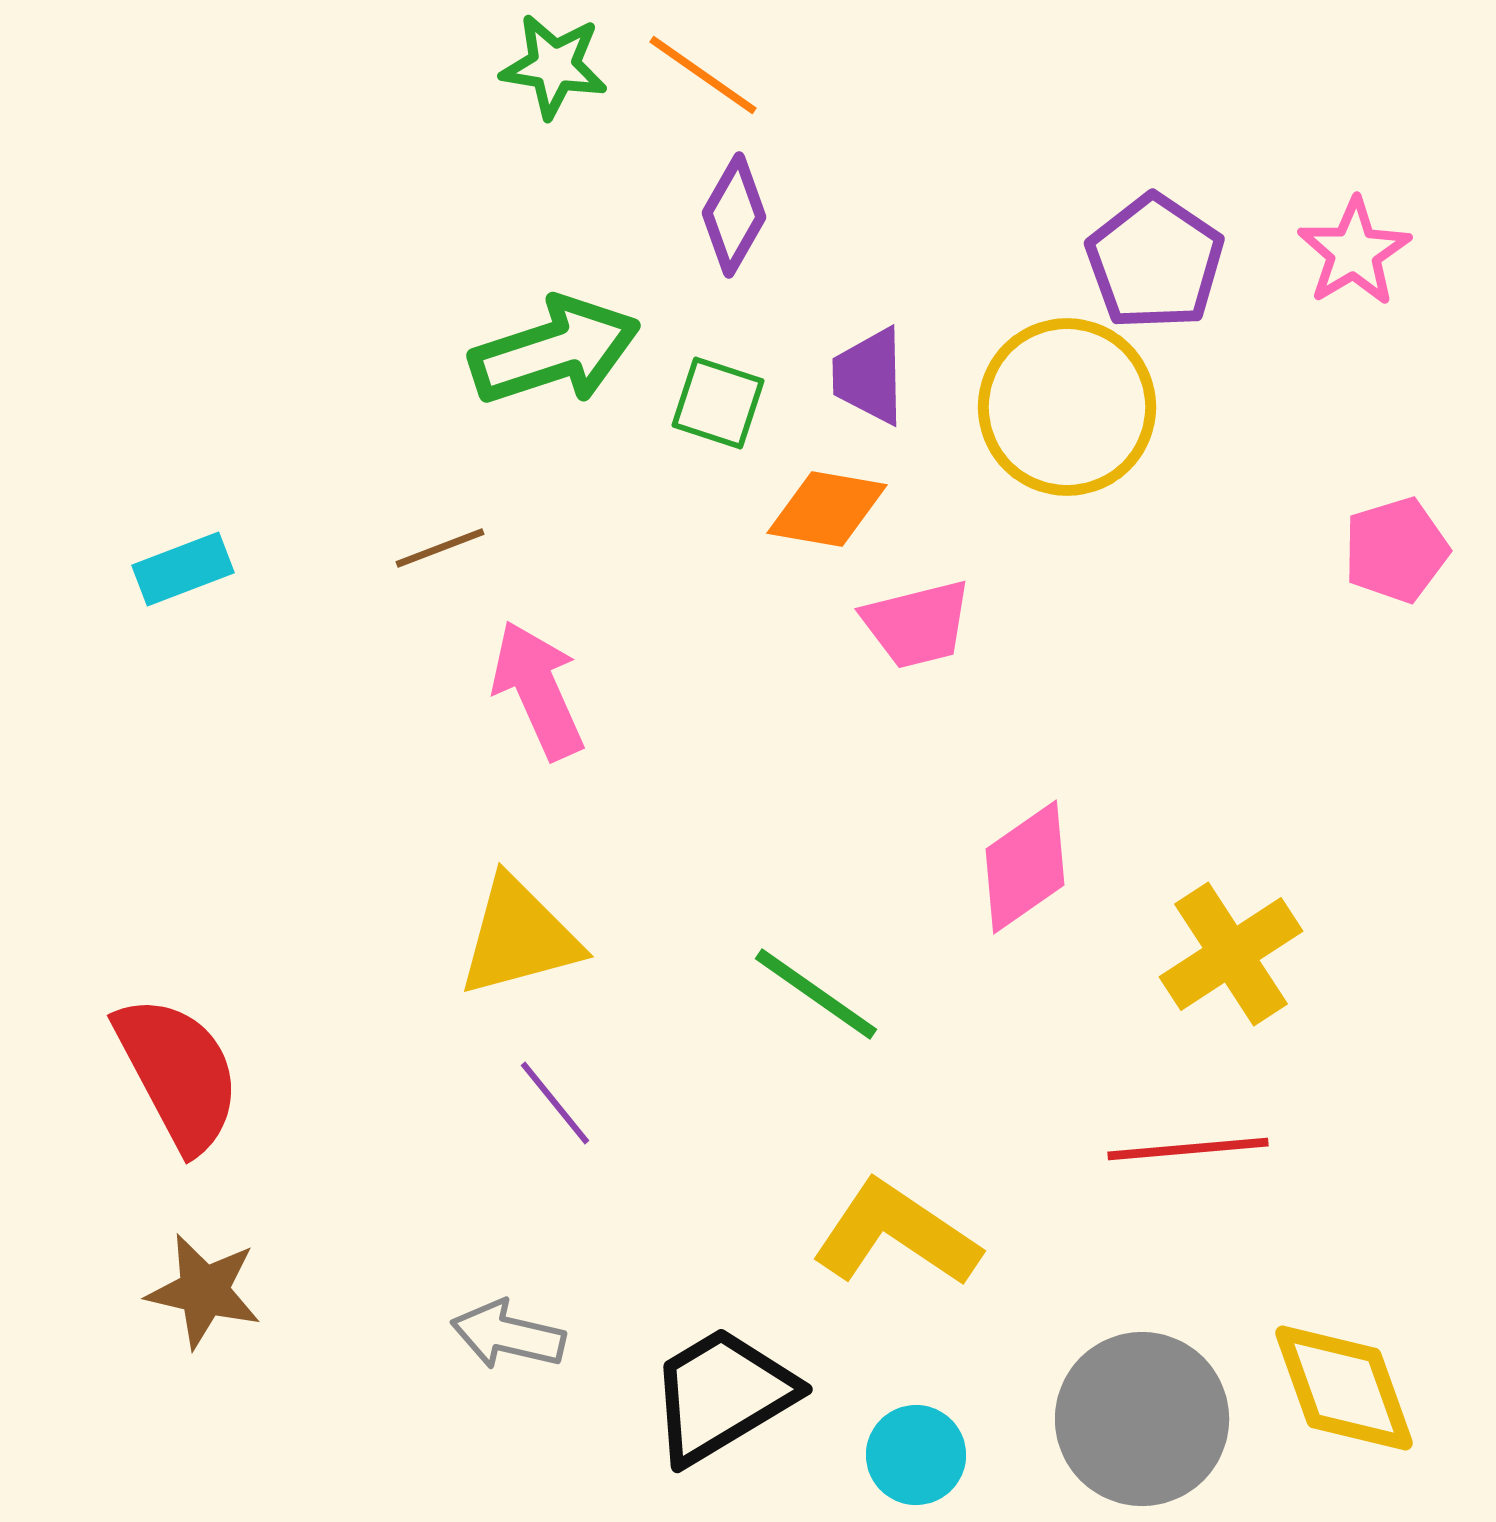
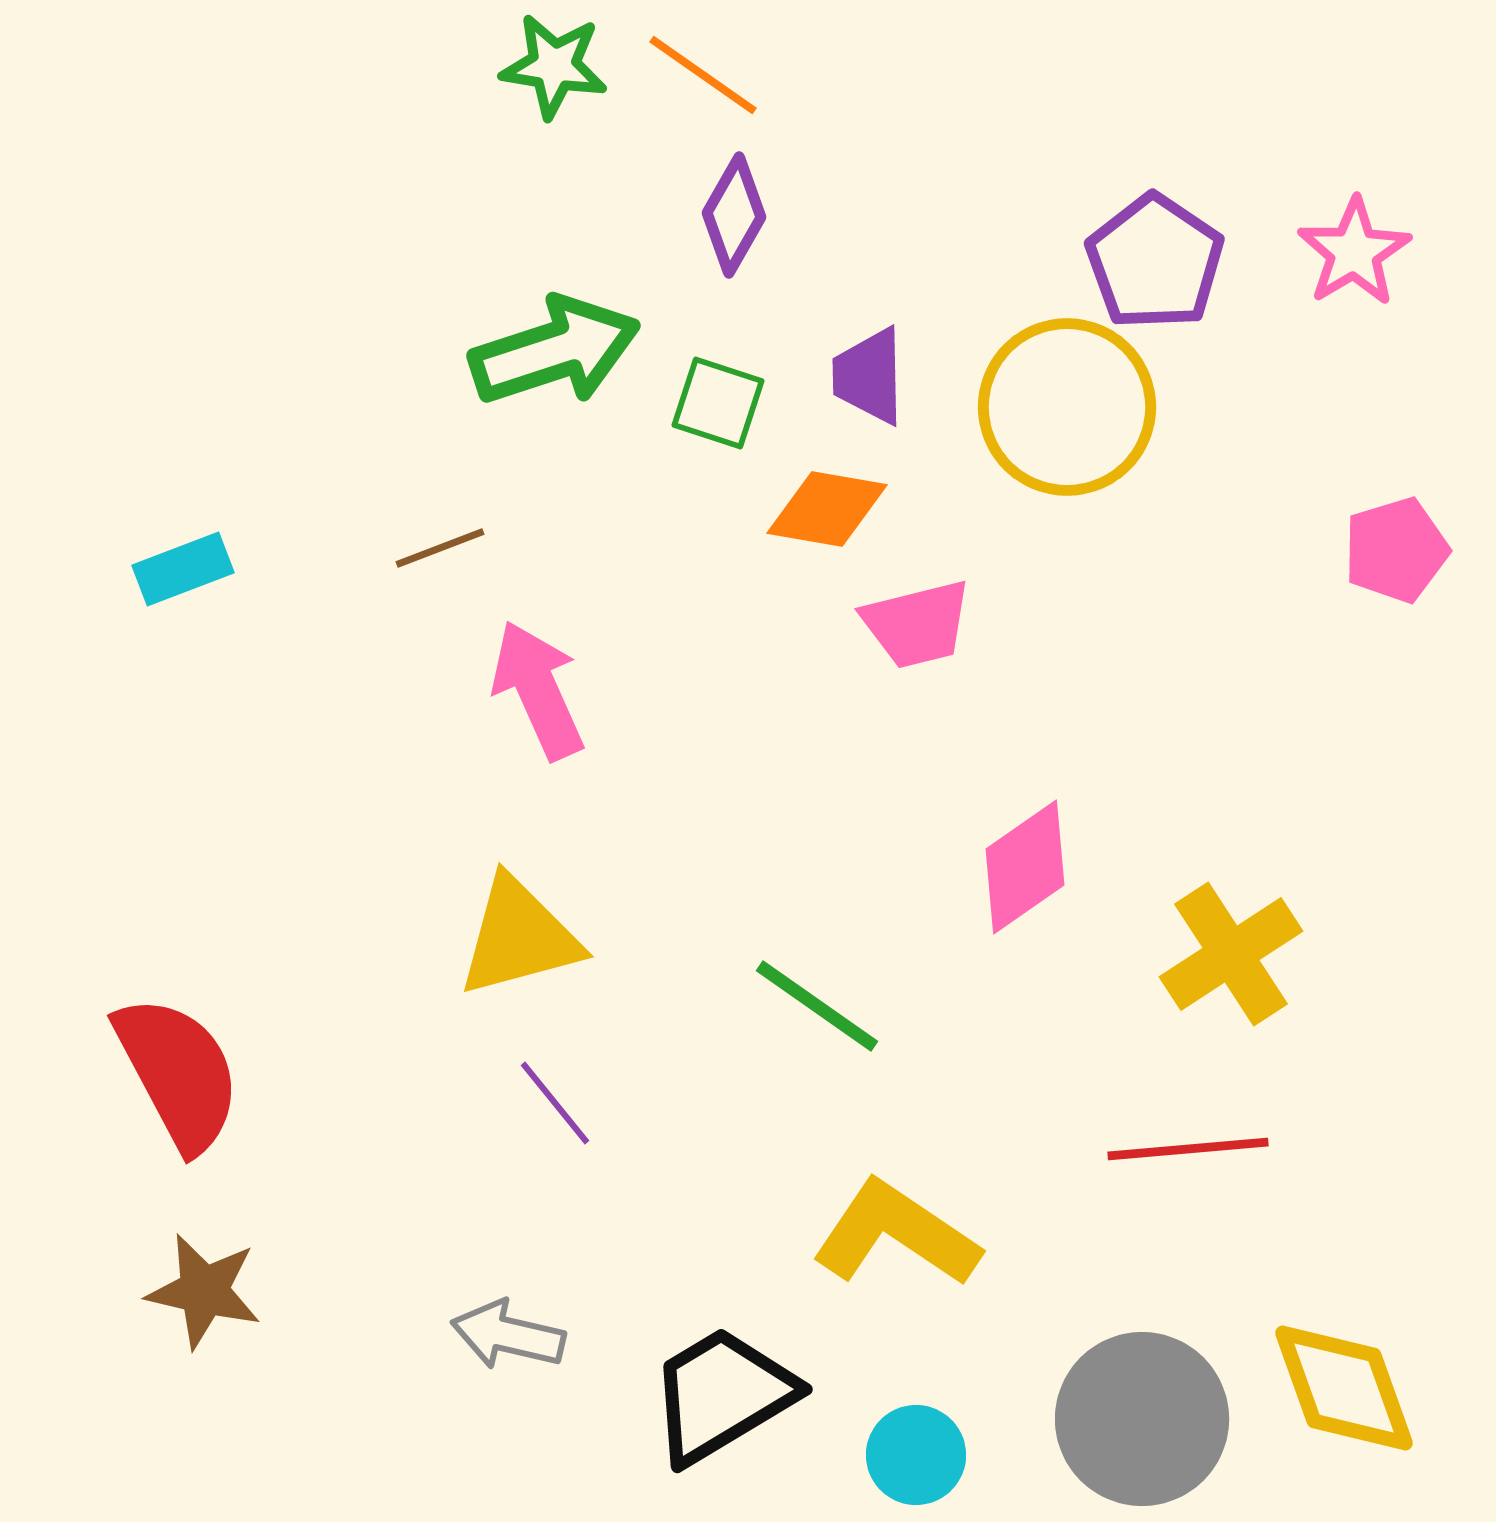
green line: moved 1 px right, 12 px down
